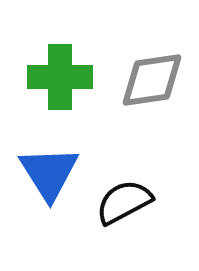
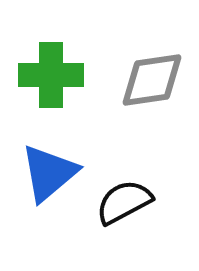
green cross: moved 9 px left, 2 px up
blue triangle: rotated 22 degrees clockwise
